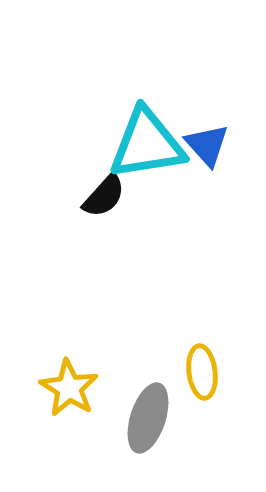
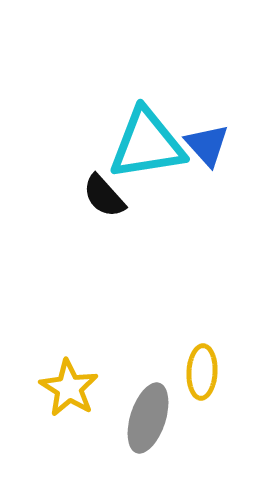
black semicircle: rotated 96 degrees clockwise
yellow ellipse: rotated 10 degrees clockwise
